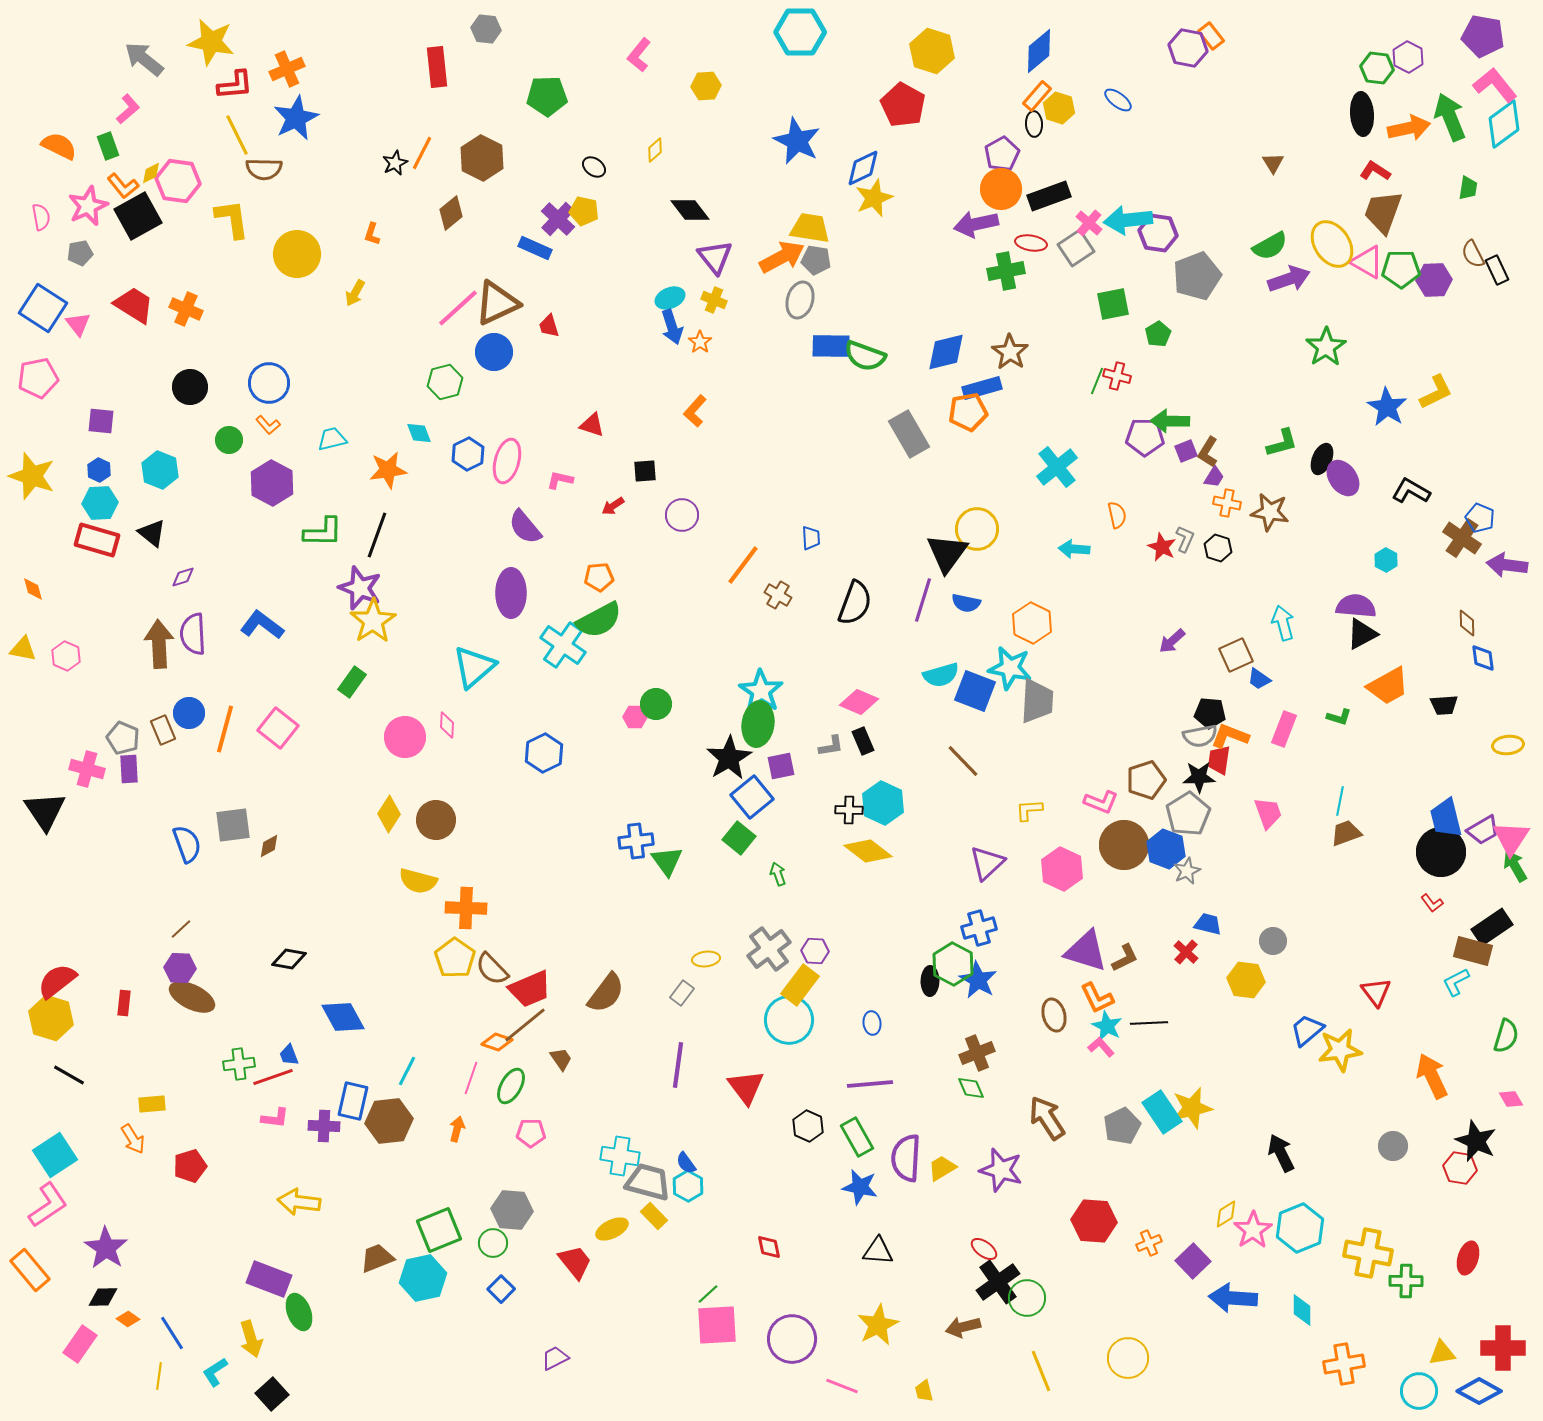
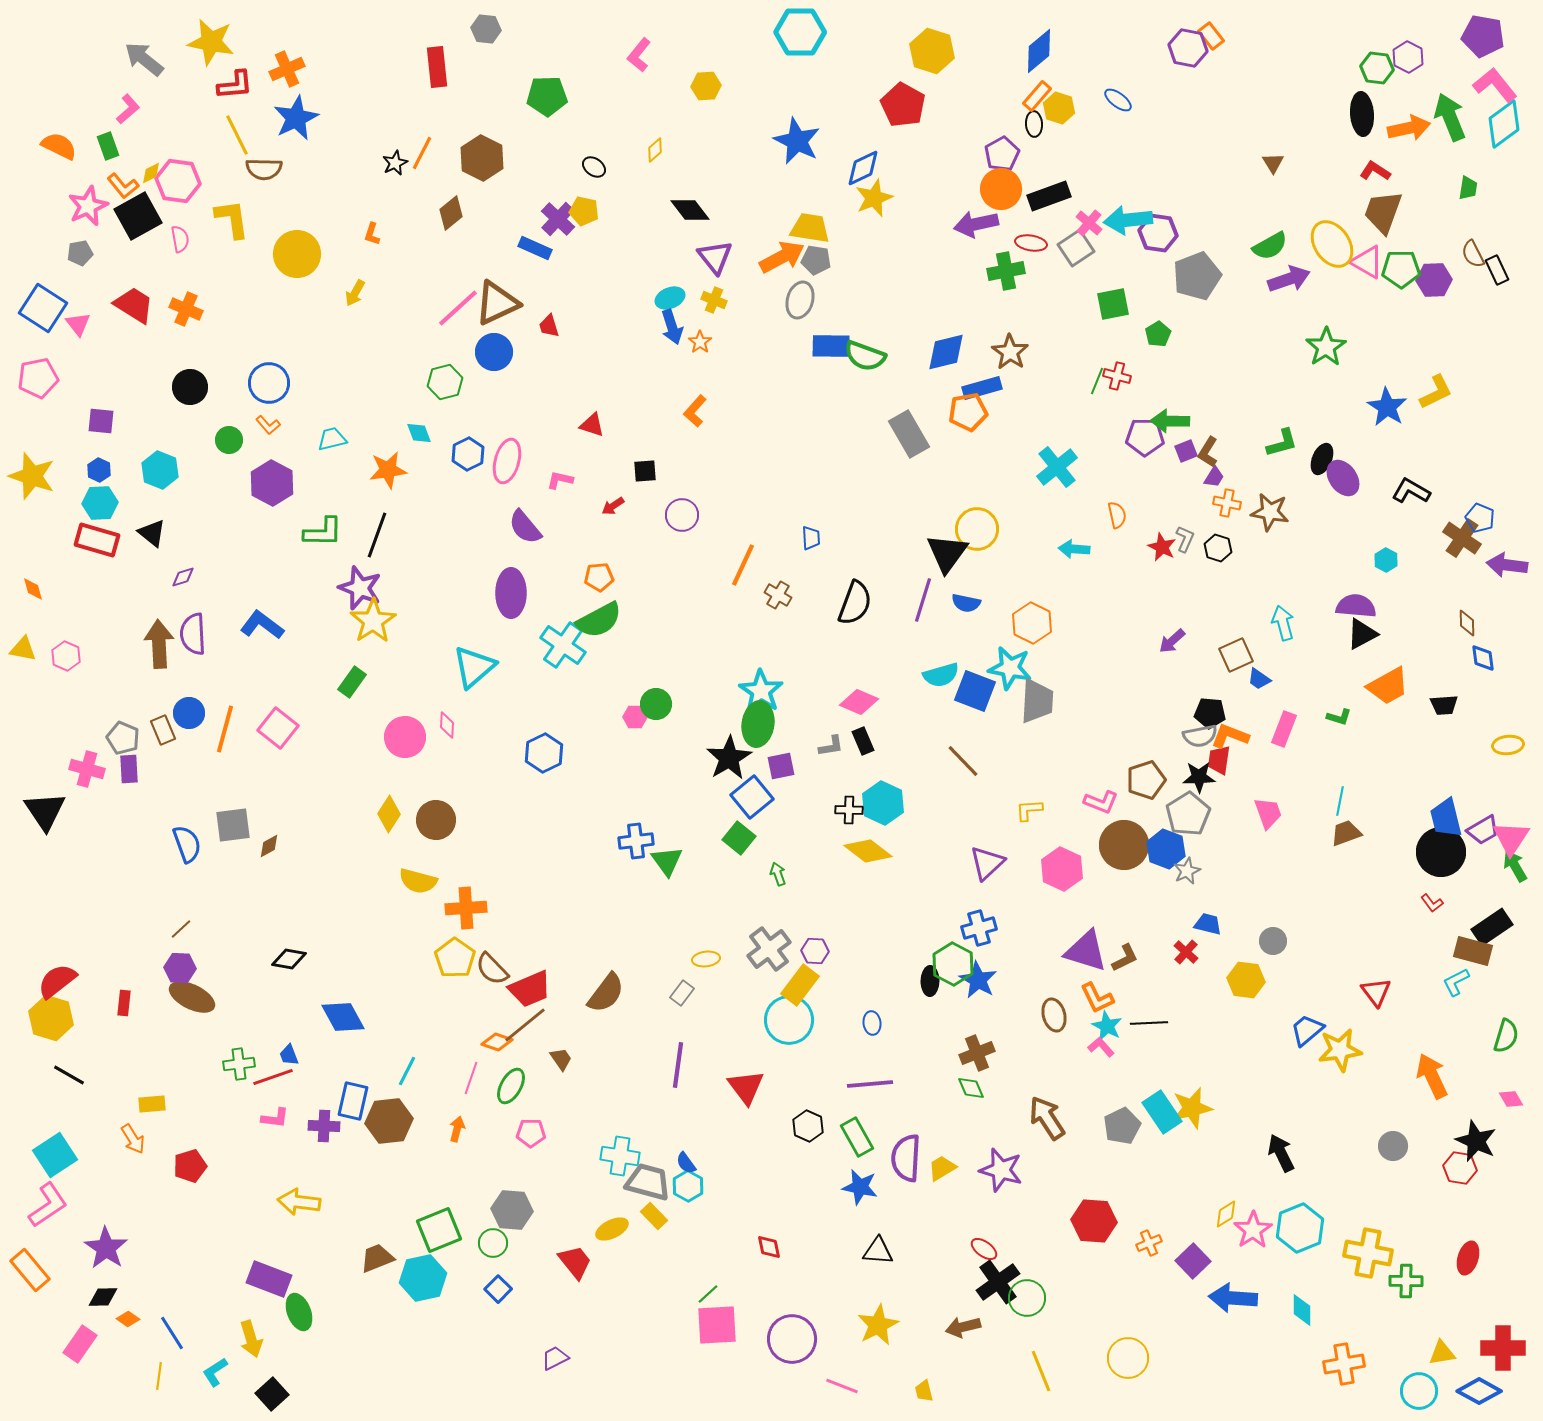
pink semicircle at (41, 217): moved 139 px right, 22 px down
orange line at (743, 565): rotated 12 degrees counterclockwise
orange cross at (466, 908): rotated 6 degrees counterclockwise
blue square at (501, 1289): moved 3 px left
